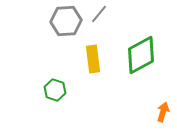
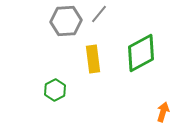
green diamond: moved 2 px up
green hexagon: rotated 15 degrees clockwise
